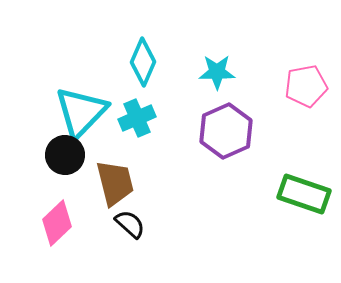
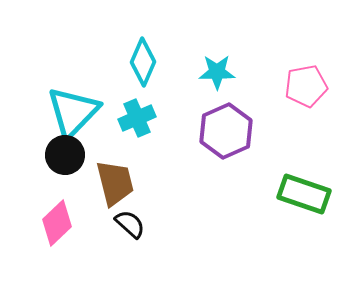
cyan triangle: moved 8 px left
